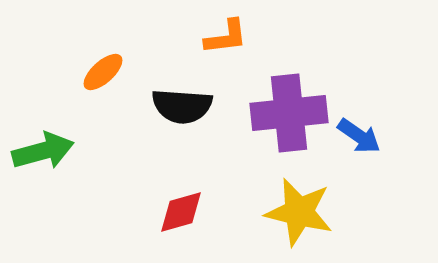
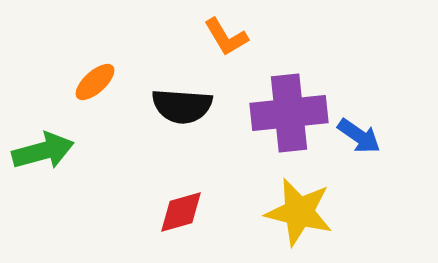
orange L-shape: rotated 66 degrees clockwise
orange ellipse: moved 8 px left, 10 px down
